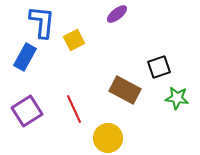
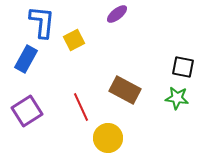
blue rectangle: moved 1 px right, 2 px down
black square: moved 24 px right; rotated 30 degrees clockwise
red line: moved 7 px right, 2 px up
